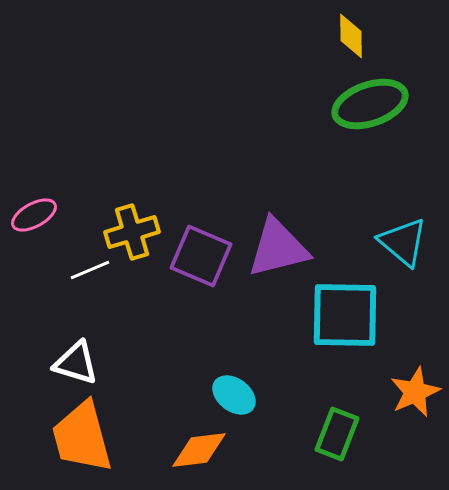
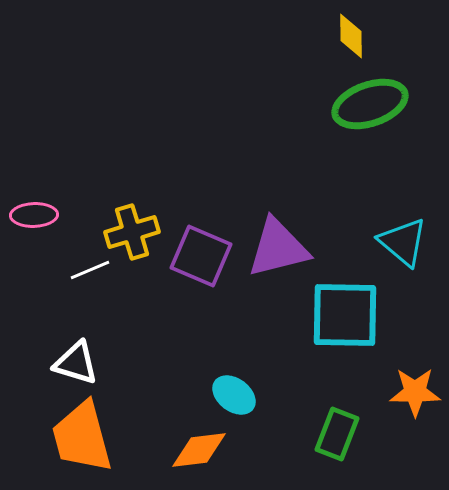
pink ellipse: rotated 27 degrees clockwise
orange star: rotated 24 degrees clockwise
